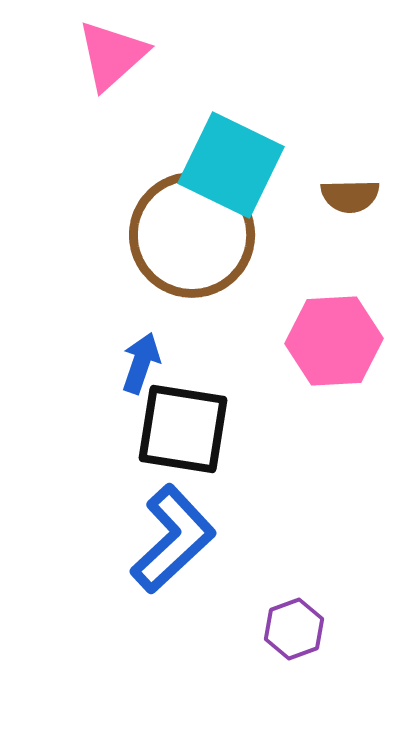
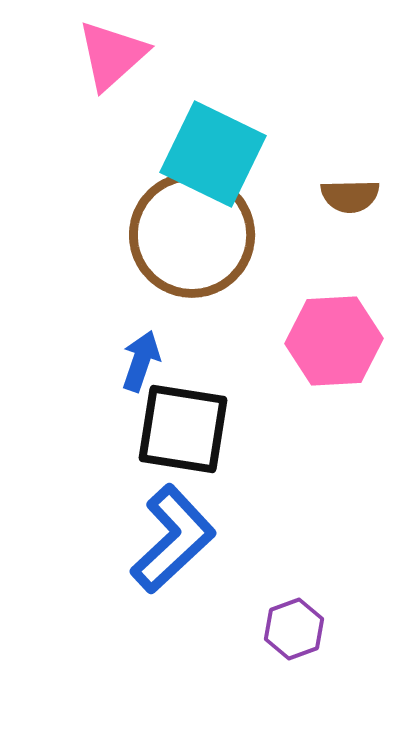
cyan square: moved 18 px left, 11 px up
blue arrow: moved 2 px up
